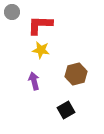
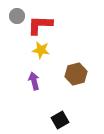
gray circle: moved 5 px right, 4 px down
black square: moved 6 px left, 10 px down
